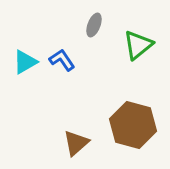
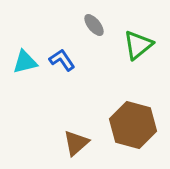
gray ellipse: rotated 60 degrees counterclockwise
cyan triangle: rotated 16 degrees clockwise
